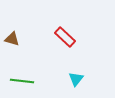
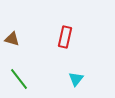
red rectangle: rotated 60 degrees clockwise
green line: moved 3 px left, 2 px up; rotated 45 degrees clockwise
